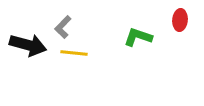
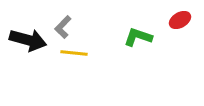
red ellipse: rotated 55 degrees clockwise
black arrow: moved 5 px up
